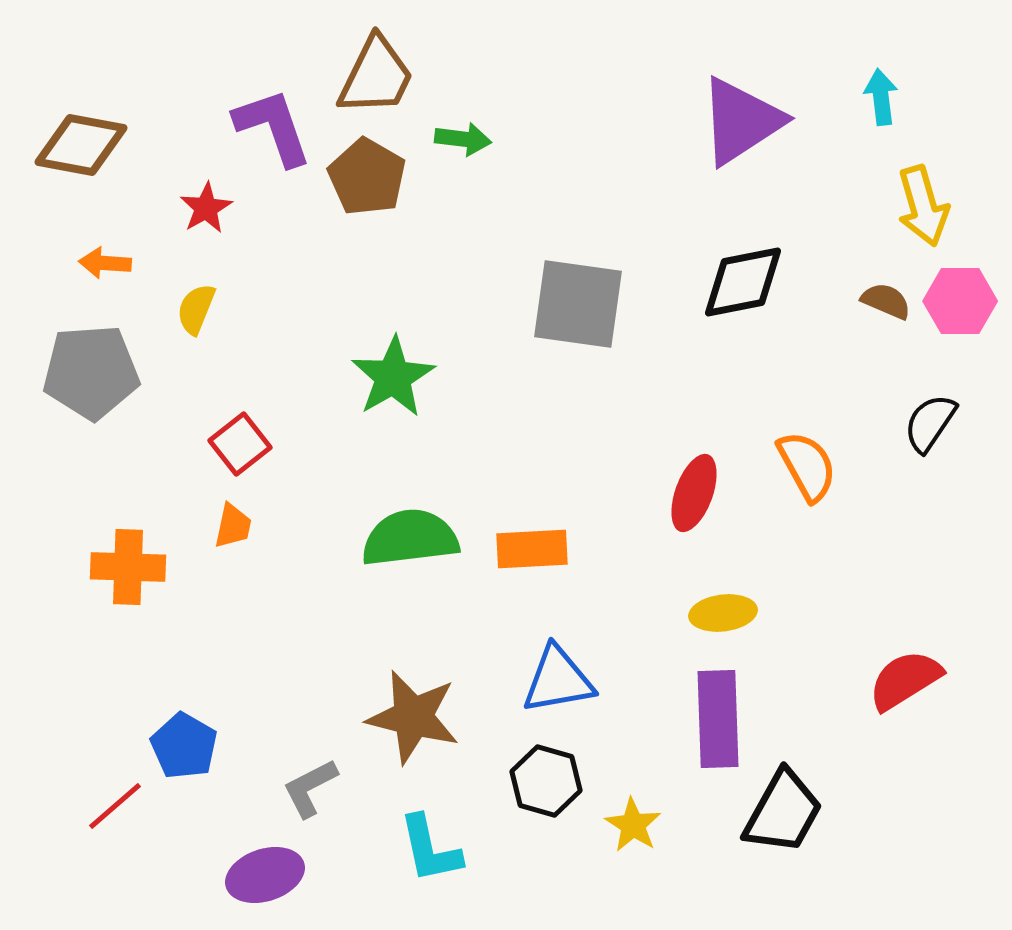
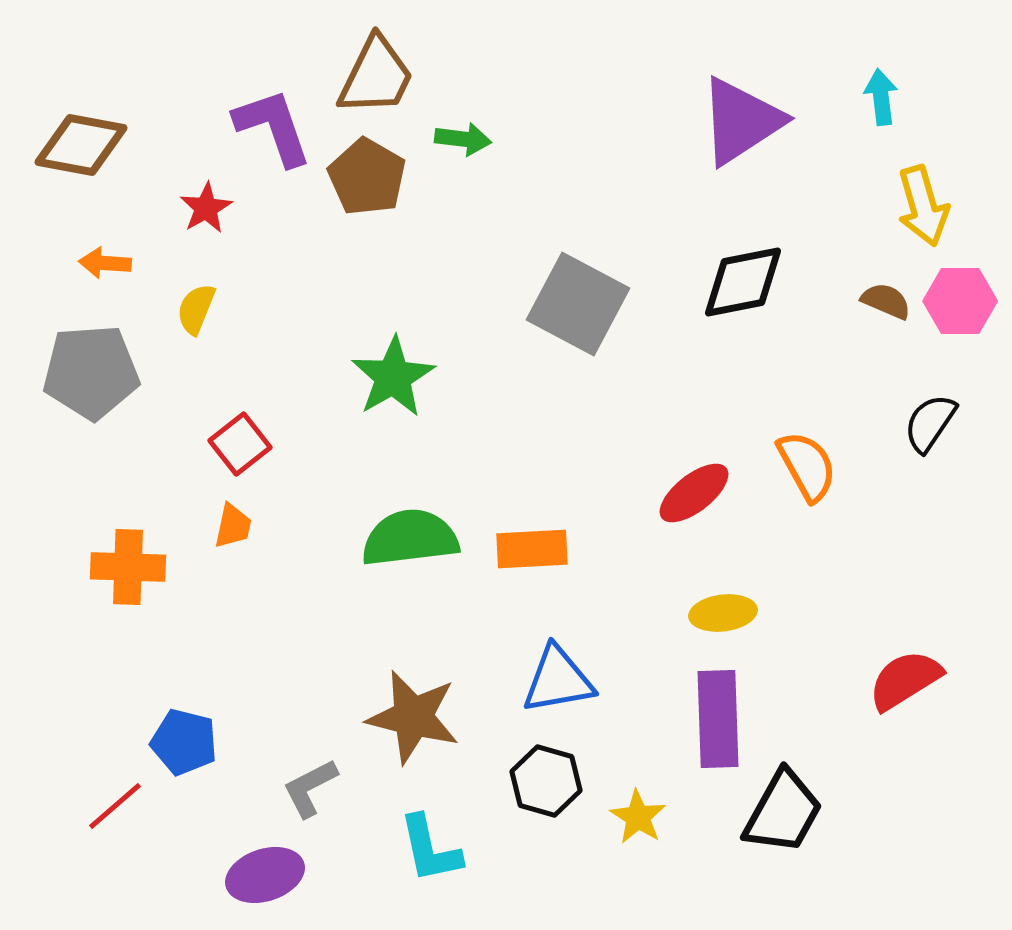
gray square: rotated 20 degrees clockwise
red ellipse: rotated 32 degrees clockwise
blue pentagon: moved 4 px up; rotated 16 degrees counterclockwise
yellow star: moved 5 px right, 8 px up
